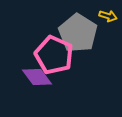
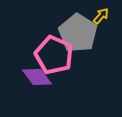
yellow arrow: moved 7 px left; rotated 66 degrees counterclockwise
